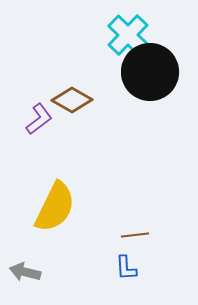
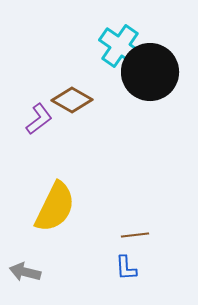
cyan cross: moved 8 px left, 11 px down; rotated 9 degrees counterclockwise
